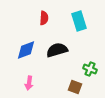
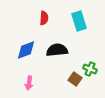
black semicircle: rotated 10 degrees clockwise
brown square: moved 8 px up; rotated 16 degrees clockwise
